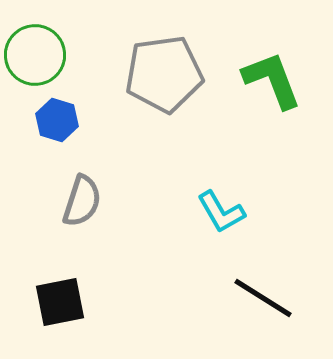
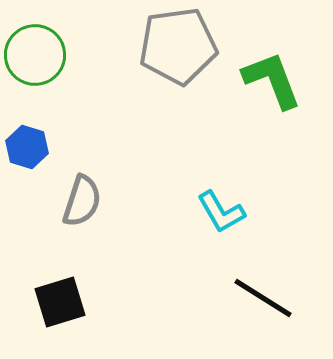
gray pentagon: moved 14 px right, 28 px up
blue hexagon: moved 30 px left, 27 px down
black square: rotated 6 degrees counterclockwise
